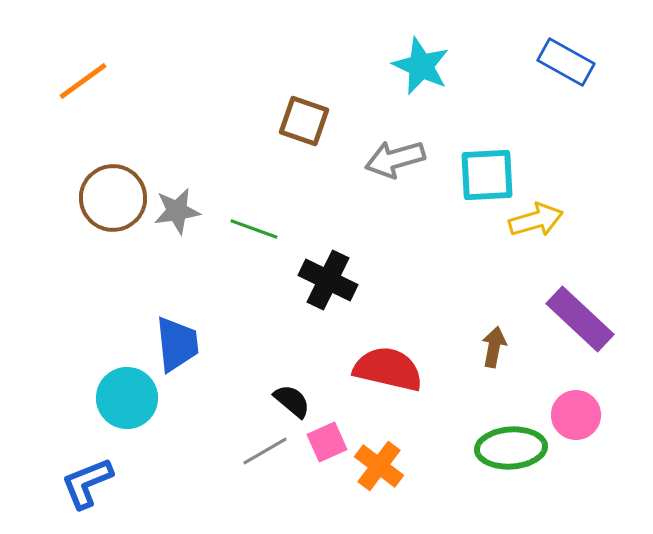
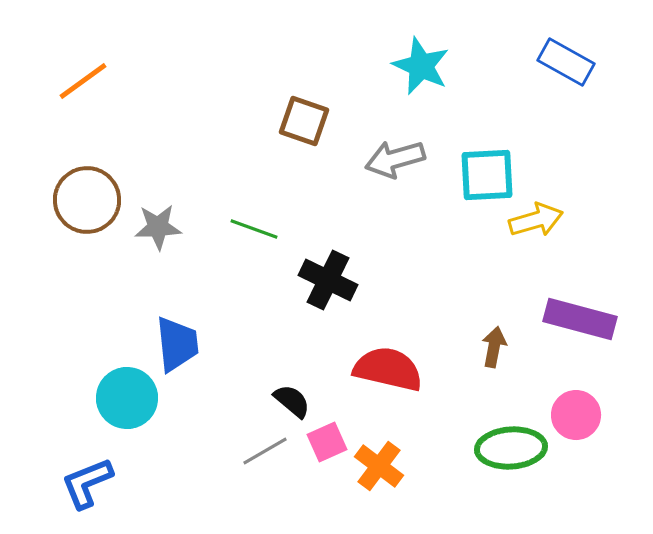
brown circle: moved 26 px left, 2 px down
gray star: moved 19 px left, 16 px down; rotated 6 degrees clockwise
purple rectangle: rotated 28 degrees counterclockwise
